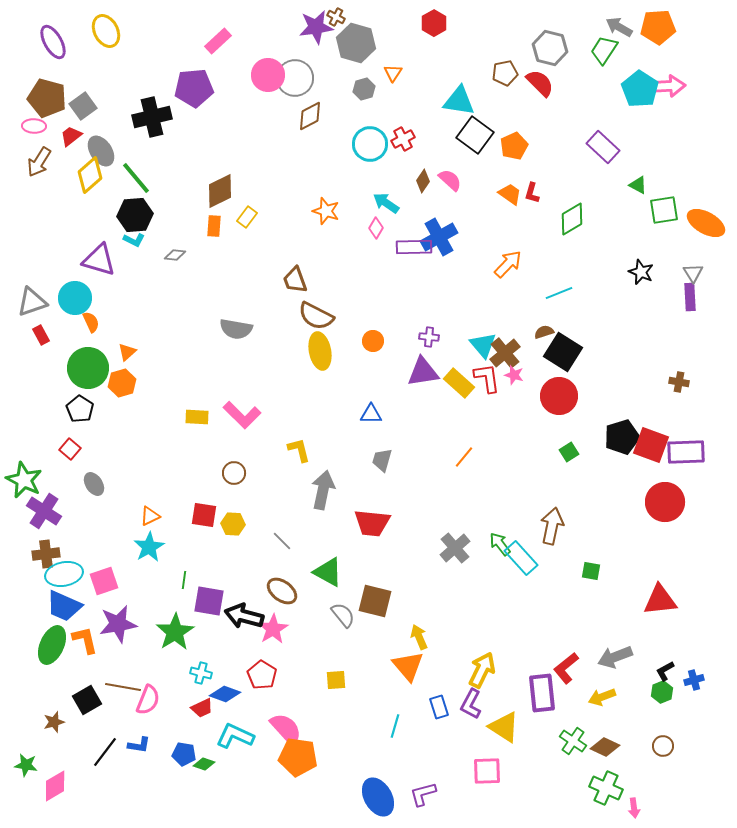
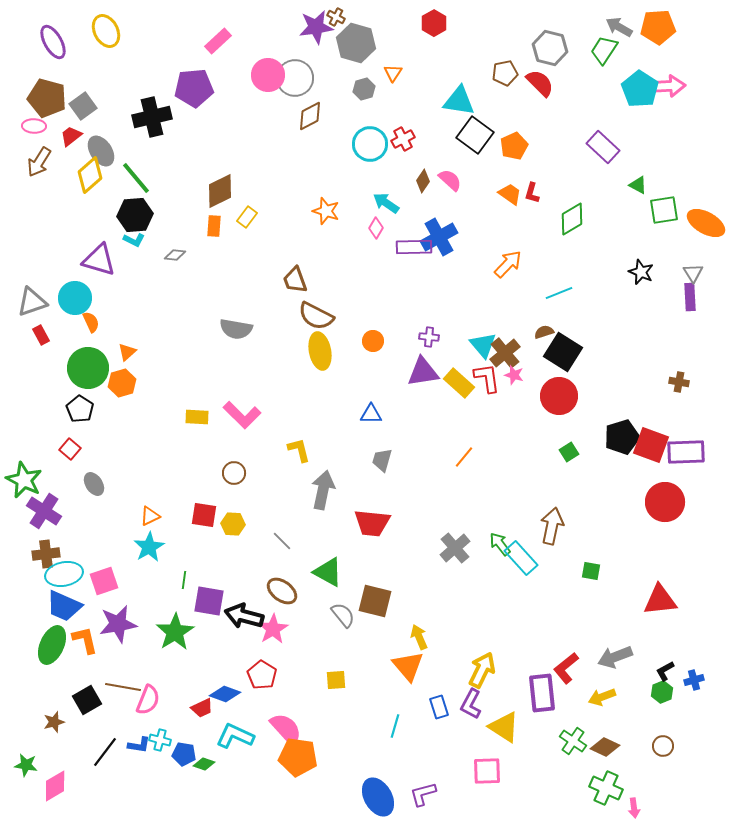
cyan cross at (201, 673): moved 41 px left, 67 px down
